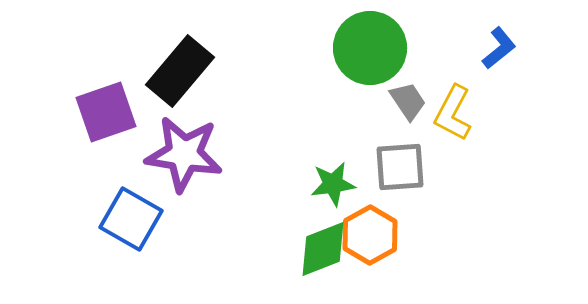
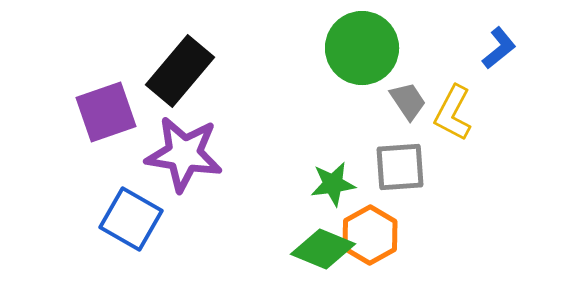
green circle: moved 8 px left
green diamond: rotated 44 degrees clockwise
